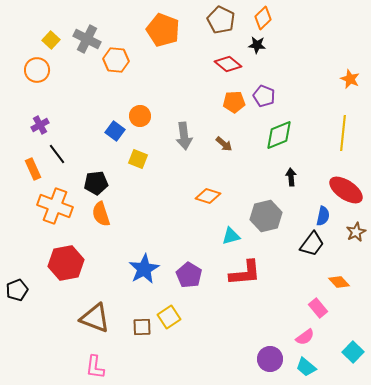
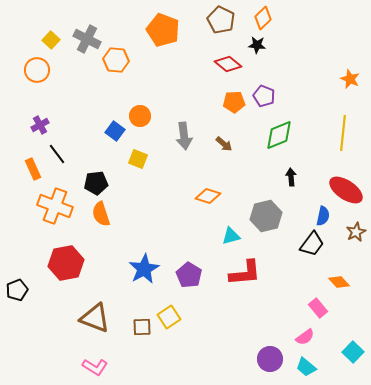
pink L-shape at (95, 367): rotated 65 degrees counterclockwise
